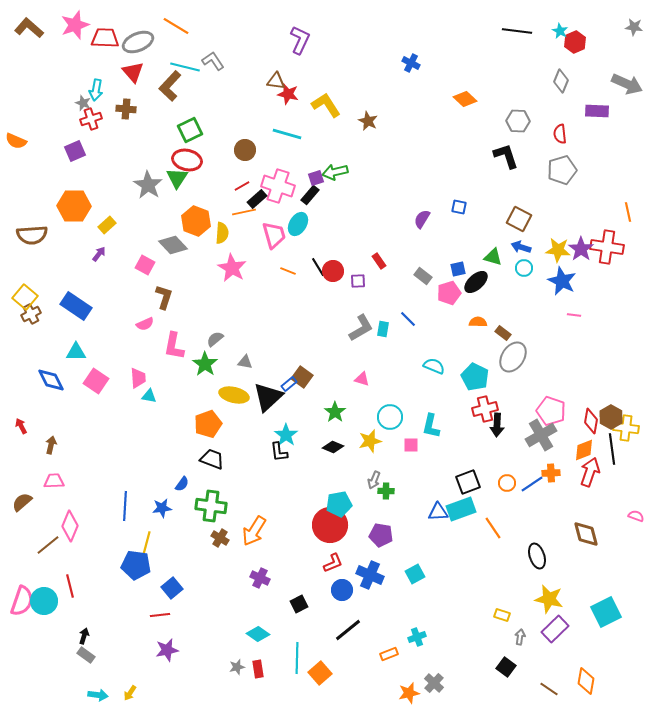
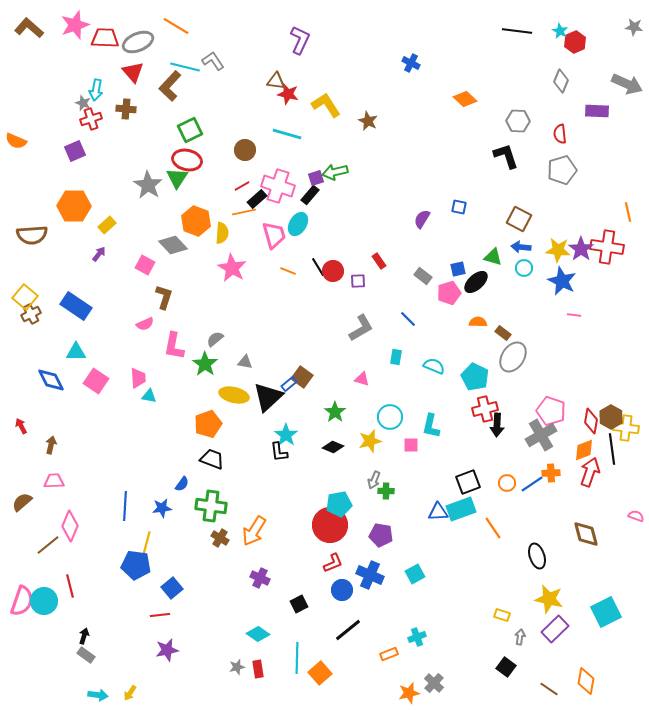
blue arrow at (521, 247): rotated 12 degrees counterclockwise
cyan rectangle at (383, 329): moved 13 px right, 28 px down
